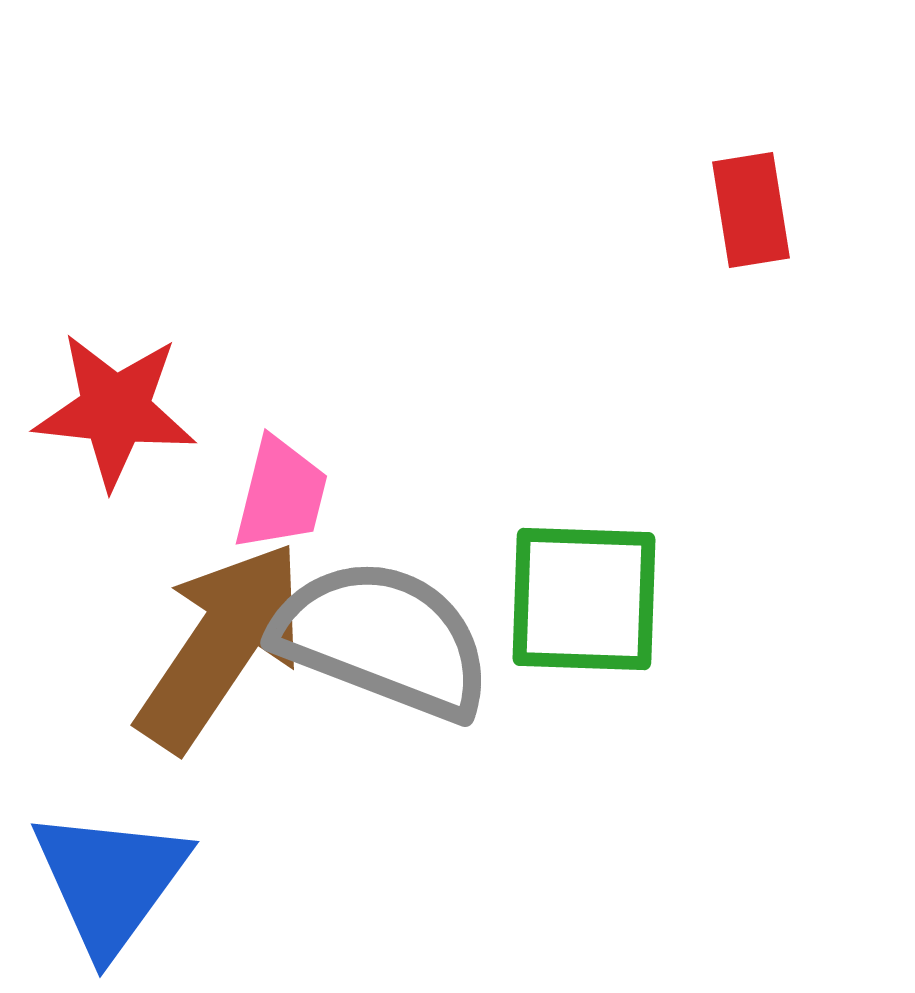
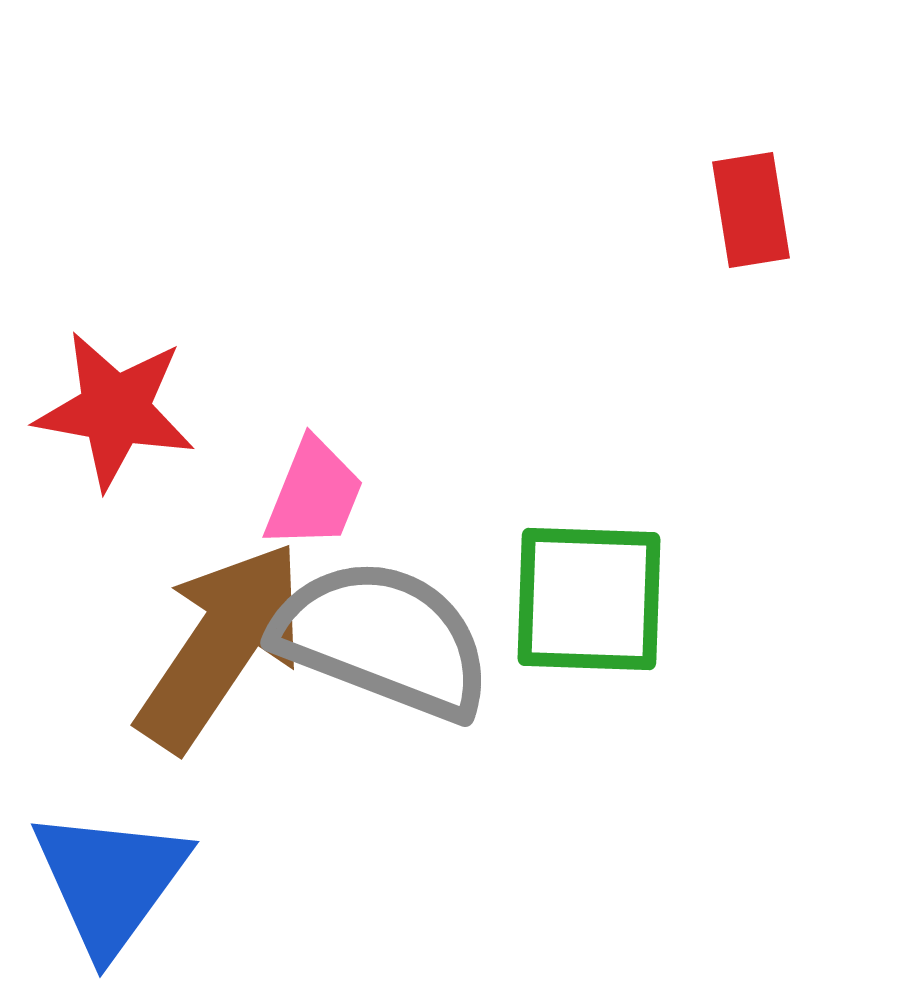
red star: rotated 4 degrees clockwise
pink trapezoid: moved 33 px right; rotated 8 degrees clockwise
green square: moved 5 px right
